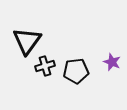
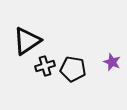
black triangle: rotated 20 degrees clockwise
black pentagon: moved 3 px left, 2 px up; rotated 15 degrees clockwise
